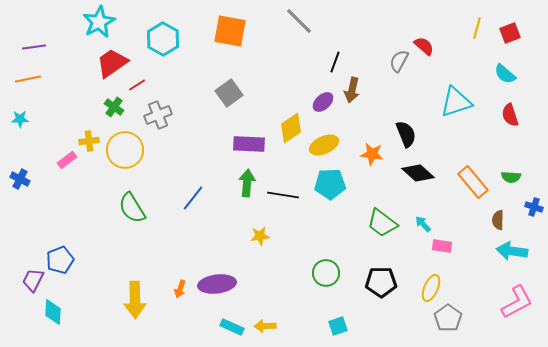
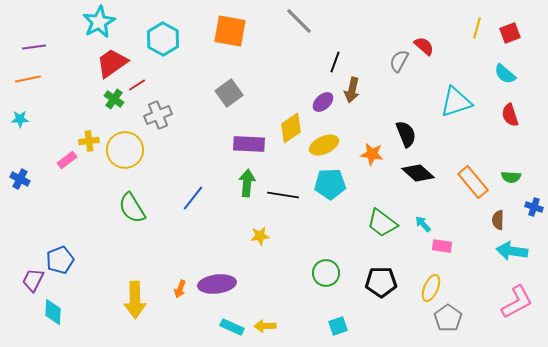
green cross at (114, 107): moved 8 px up
